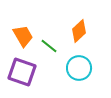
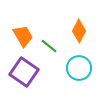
orange diamond: rotated 20 degrees counterclockwise
purple square: moved 2 px right; rotated 16 degrees clockwise
